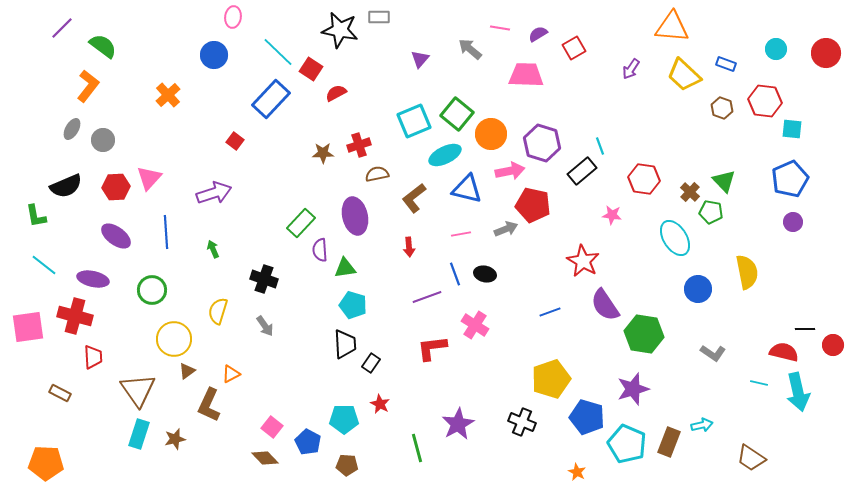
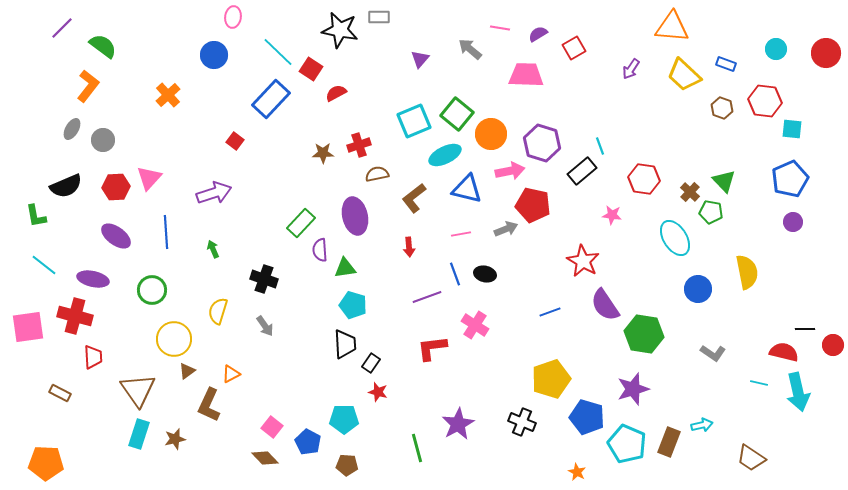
red star at (380, 404): moved 2 px left, 12 px up; rotated 12 degrees counterclockwise
